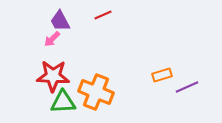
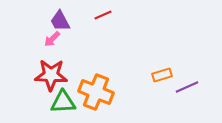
red star: moved 2 px left, 1 px up
